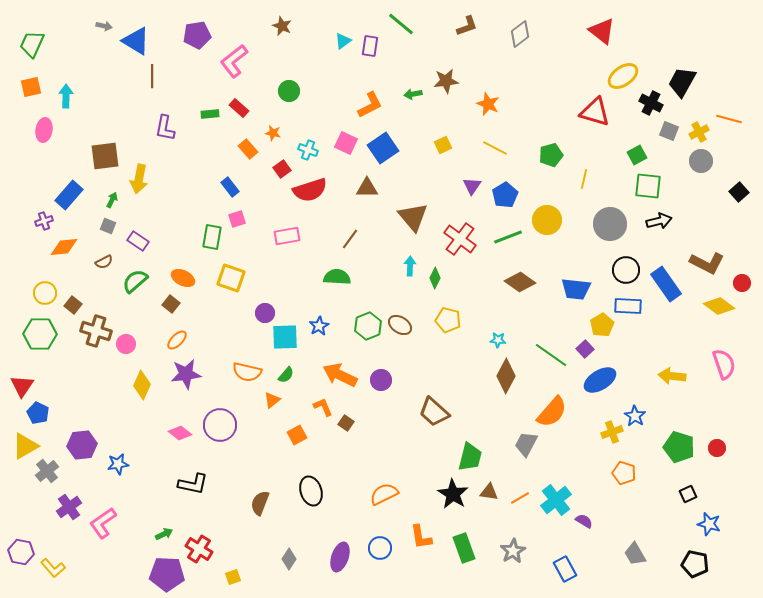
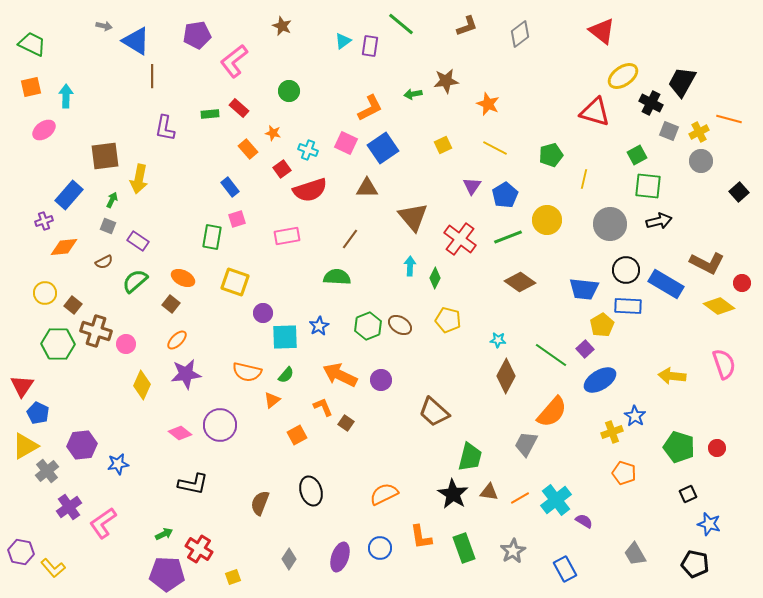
green trapezoid at (32, 44): rotated 92 degrees clockwise
orange L-shape at (370, 105): moved 3 px down
pink ellipse at (44, 130): rotated 45 degrees clockwise
yellow square at (231, 278): moved 4 px right, 4 px down
blue rectangle at (666, 284): rotated 24 degrees counterclockwise
blue trapezoid at (576, 289): moved 8 px right
purple circle at (265, 313): moved 2 px left
green hexagon at (40, 334): moved 18 px right, 10 px down
